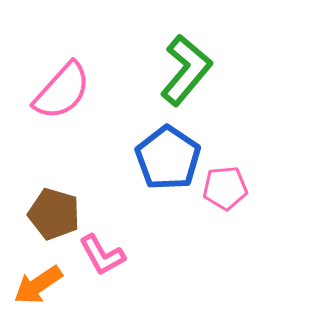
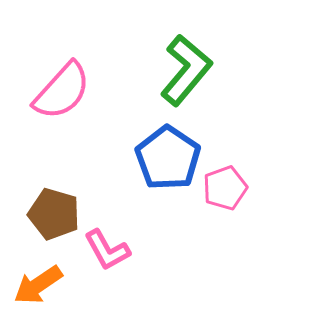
pink pentagon: rotated 15 degrees counterclockwise
pink L-shape: moved 5 px right, 5 px up
